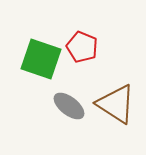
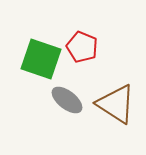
gray ellipse: moved 2 px left, 6 px up
